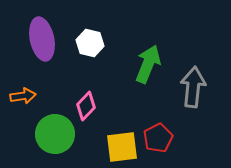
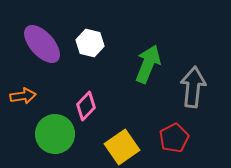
purple ellipse: moved 5 px down; rotated 30 degrees counterclockwise
red pentagon: moved 16 px right
yellow square: rotated 28 degrees counterclockwise
